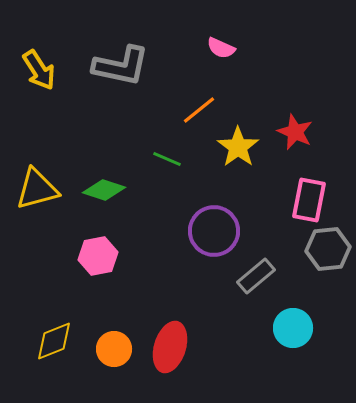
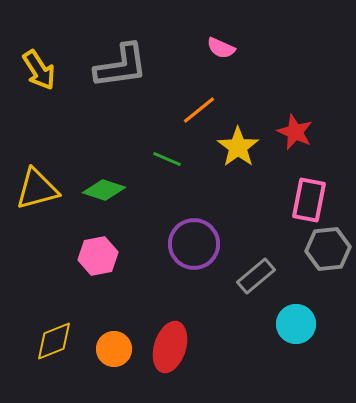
gray L-shape: rotated 20 degrees counterclockwise
purple circle: moved 20 px left, 13 px down
cyan circle: moved 3 px right, 4 px up
